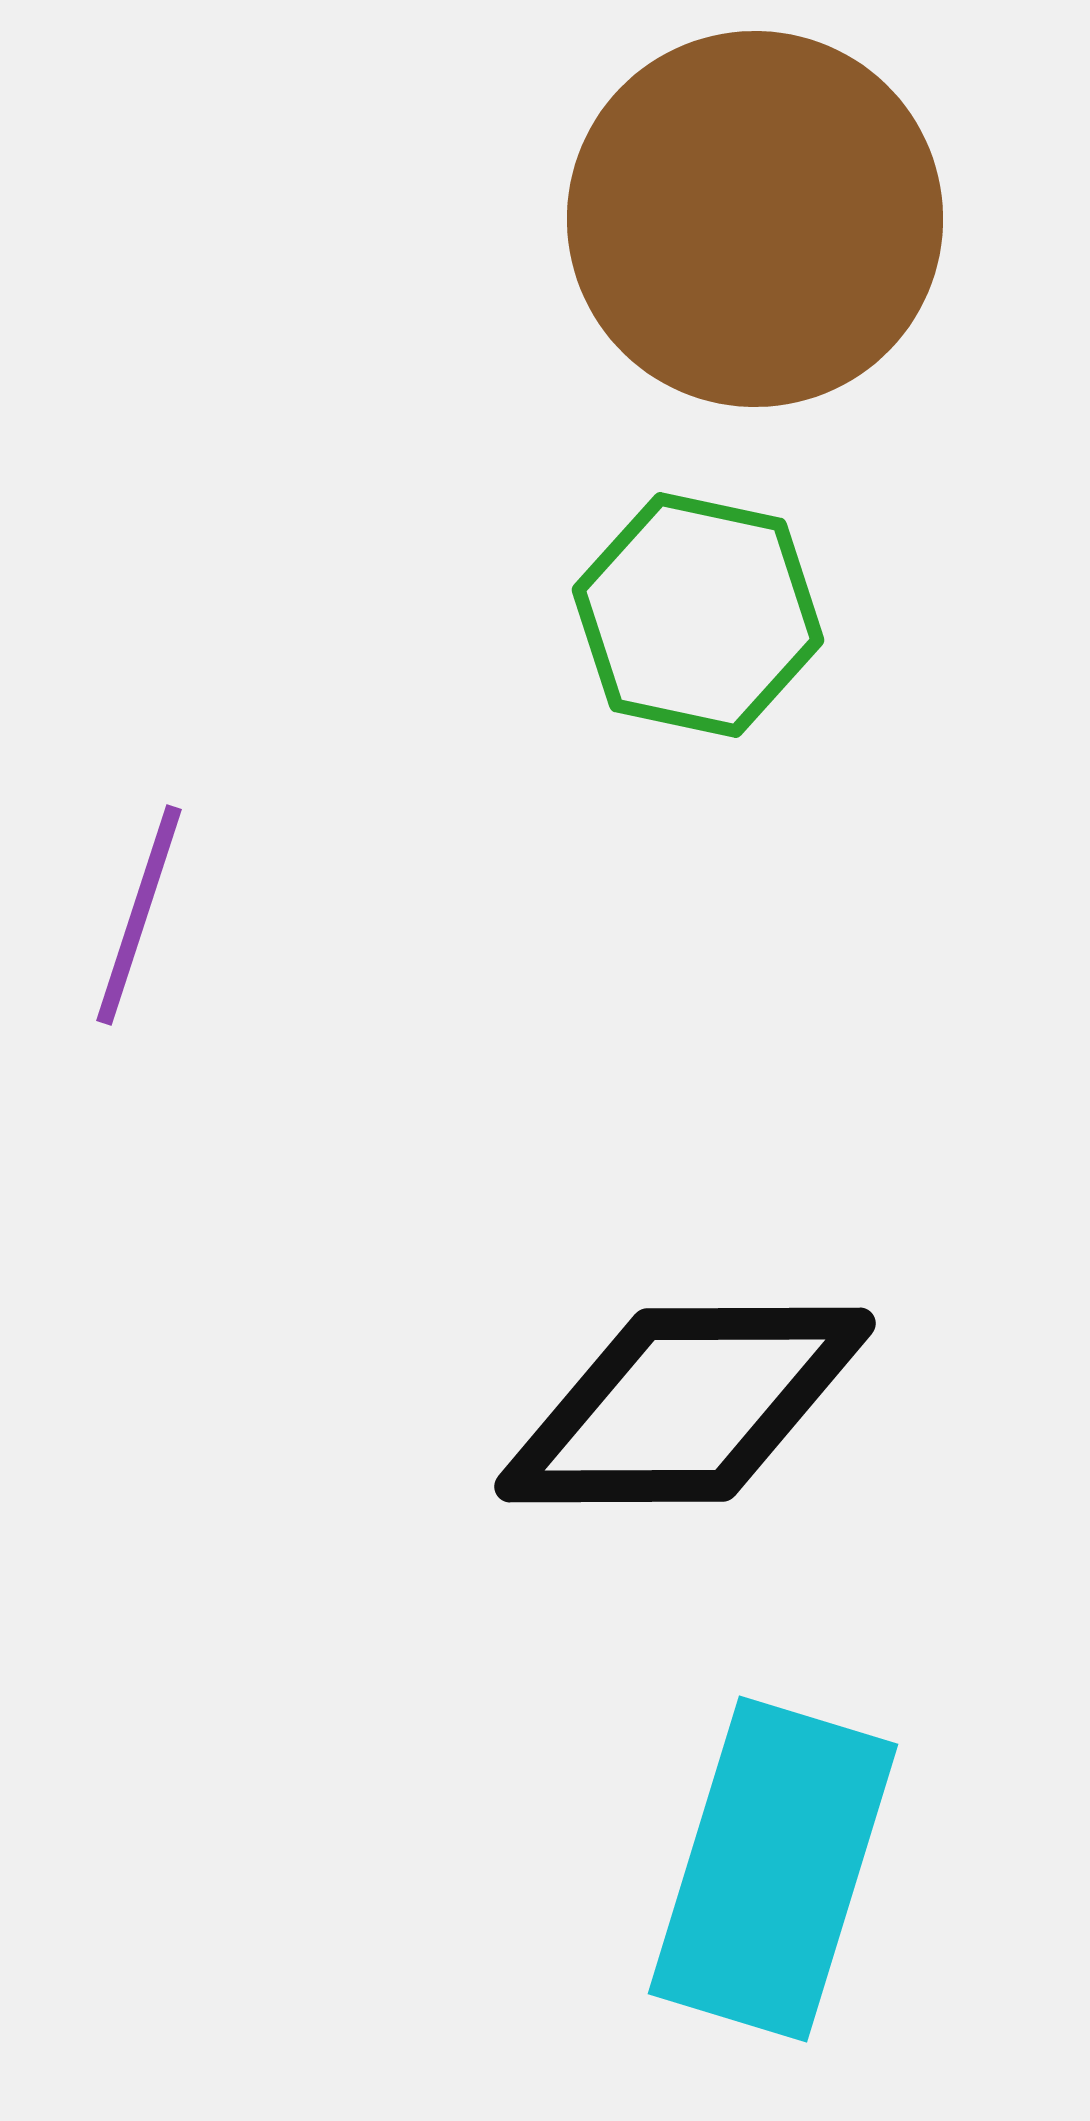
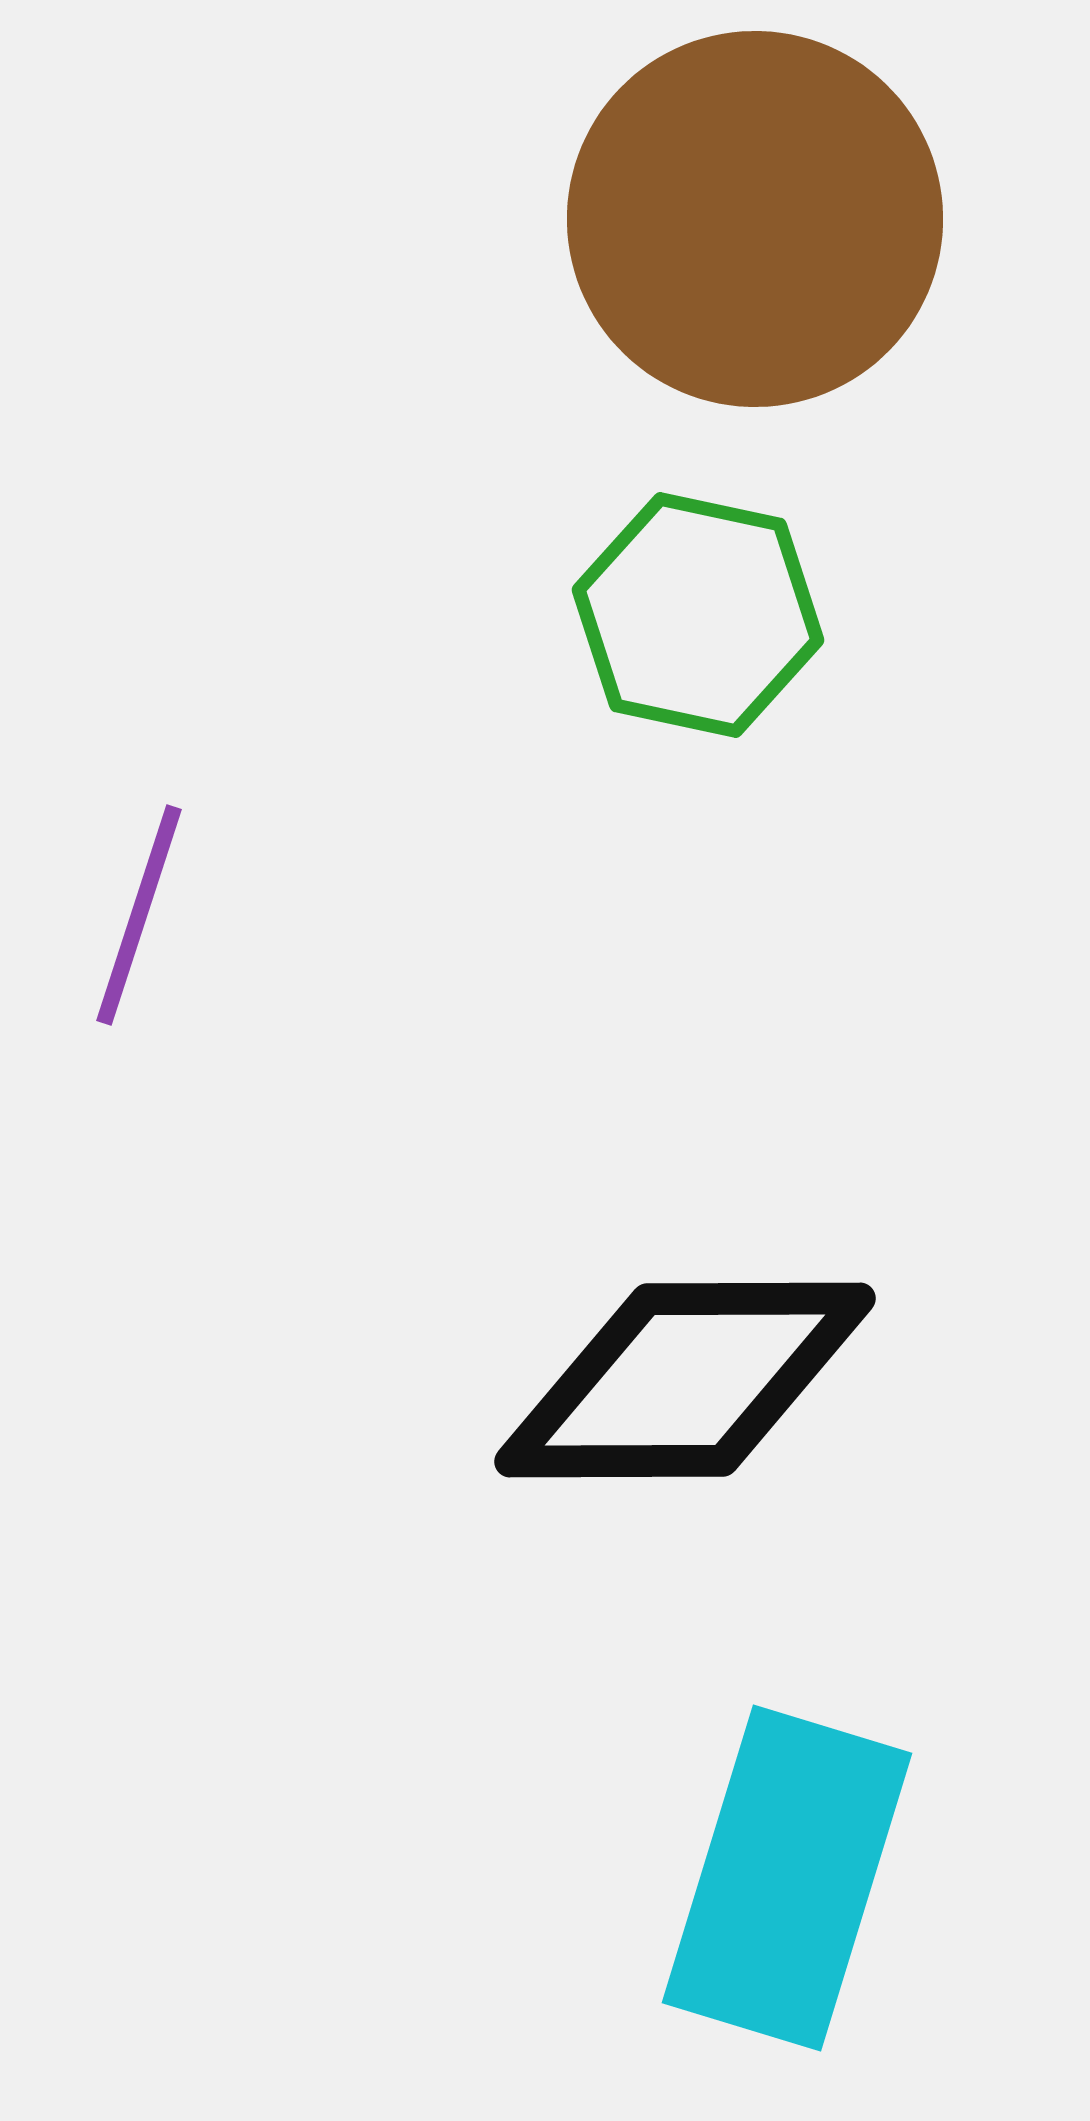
black diamond: moved 25 px up
cyan rectangle: moved 14 px right, 9 px down
